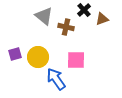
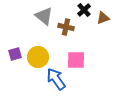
brown triangle: moved 1 px right, 1 px up
